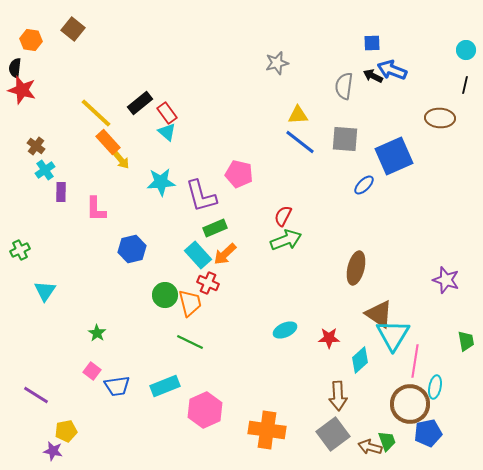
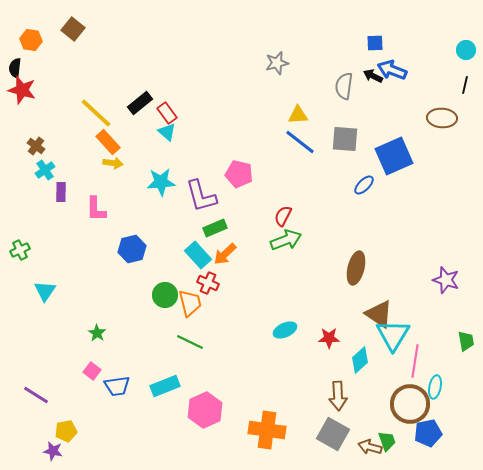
blue square at (372, 43): moved 3 px right
brown ellipse at (440, 118): moved 2 px right
yellow arrow at (121, 160): moved 8 px left, 3 px down; rotated 42 degrees counterclockwise
gray square at (333, 434): rotated 24 degrees counterclockwise
